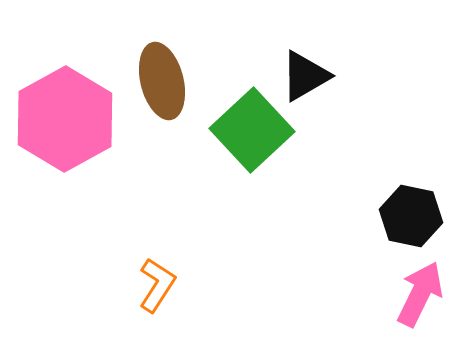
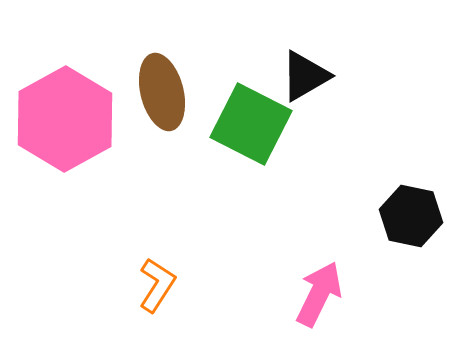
brown ellipse: moved 11 px down
green square: moved 1 px left, 6 px up; rotated 20 degrees counterclockwise
pink arrow: moved 101 px left
